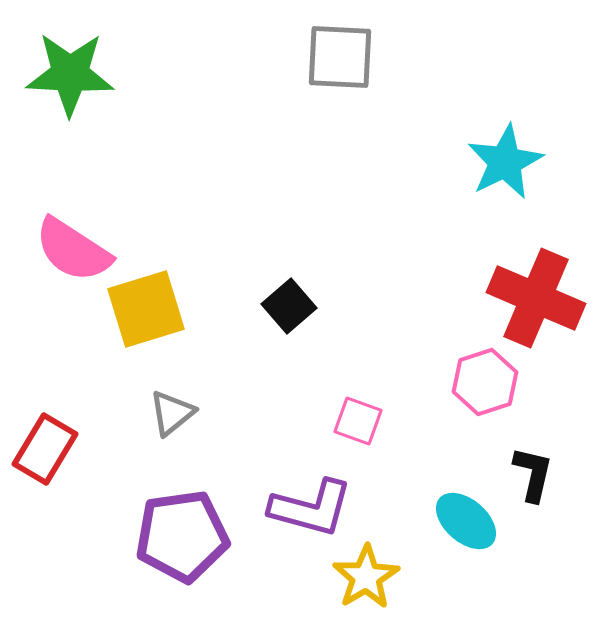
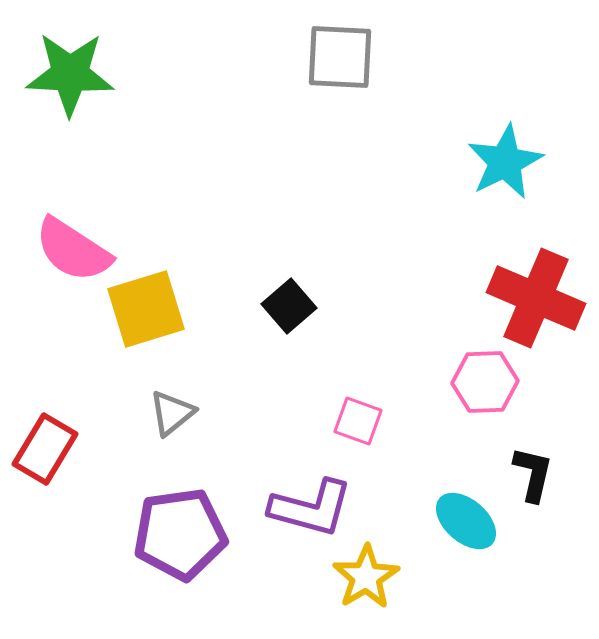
pink hexagon: rotated 16 degrees clockwise
purple pentagon: moved 2 px left, 2 px up
